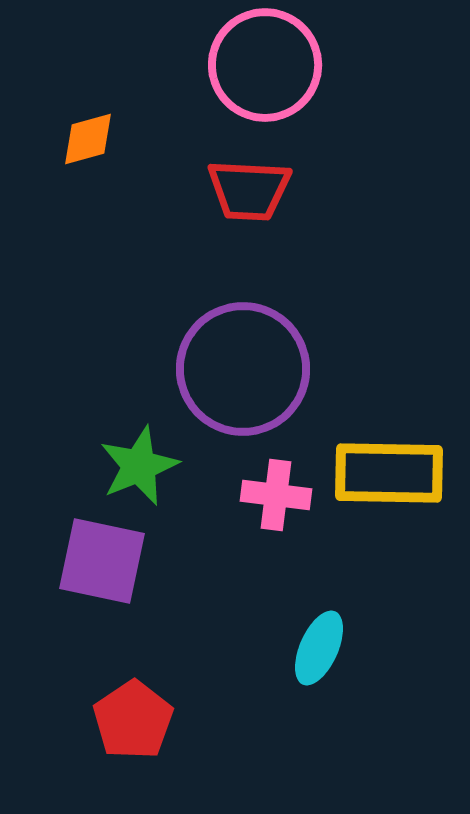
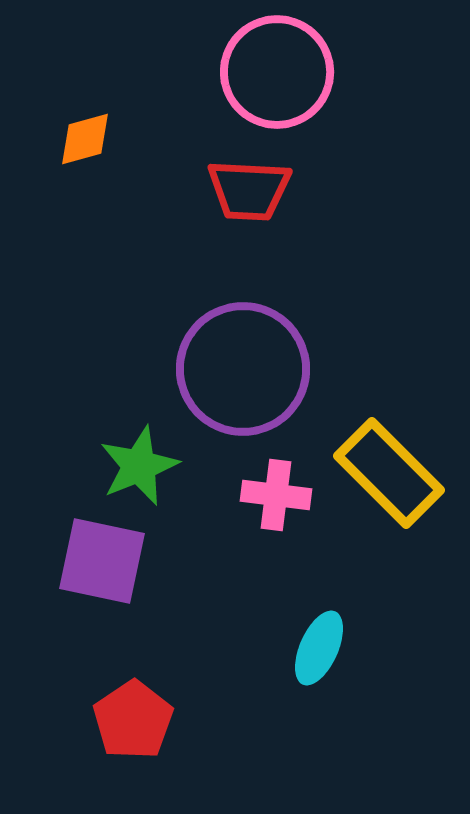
pink circle: moved 12 px right, 7 px down
orange diamond: moved 3 px left
yellow rectangle: rotated 44 degrees clockwise
